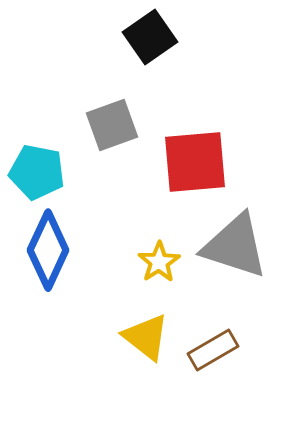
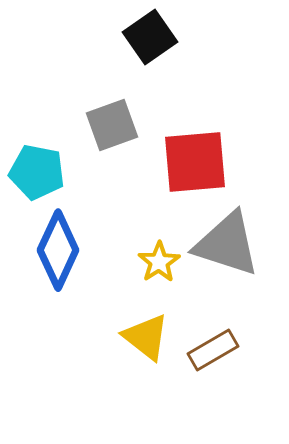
gray triangle: moved 8 px left, 2 px up
blue diamond: moved 10 px right
